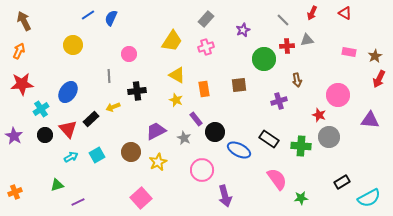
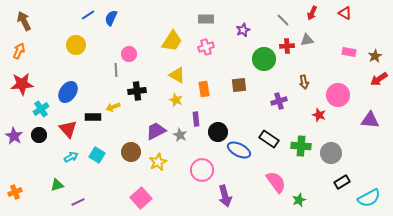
gray rectangle at (206, 19): rotated 49 degrees clockwise
yellow circle at (73, 45): moved 3 px right
gray line at (109, 76): moved 7 px right, 6 px up
red arrow at (379, 79): rotated 30 degrees clockwise
brown arrow at (297, 80): moved 7 px right, 2 px down
black rectangle at (91, 119): moved 2 px right, 2 px up; rotated 42 degrees clockwise
purple rectangle at (196, 119): rotated 32 degrees clockwise
black circle at (215, 132): moved 3 px right
black circle at (45, 135): moved 6 px left
gray circle at (329, 137): moved 2 px right, 16 px down
gray star at (184, 138): moved 4 px left, 3 px up
cyan square at (97, 155): rotated 28 degrees counterclockwise
pink semicircle at (277, 179): moved 1 px left, 3 px down
green star at (301, 198): moved 2 px left, 2 px down; rotated 16 degrees counterclockwise
